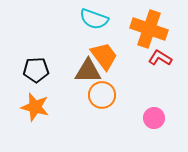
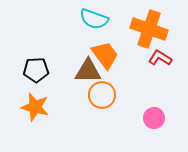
orange trapezoid: moved 1 px right, 1 px up
